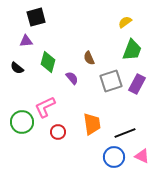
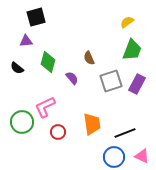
yellow semicircle: moved 2 px right
